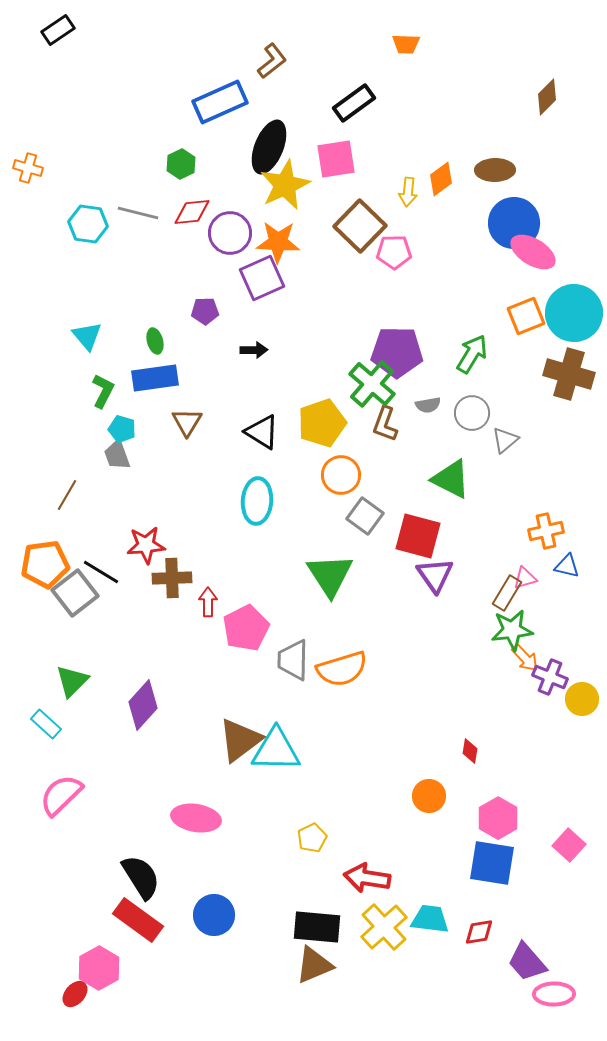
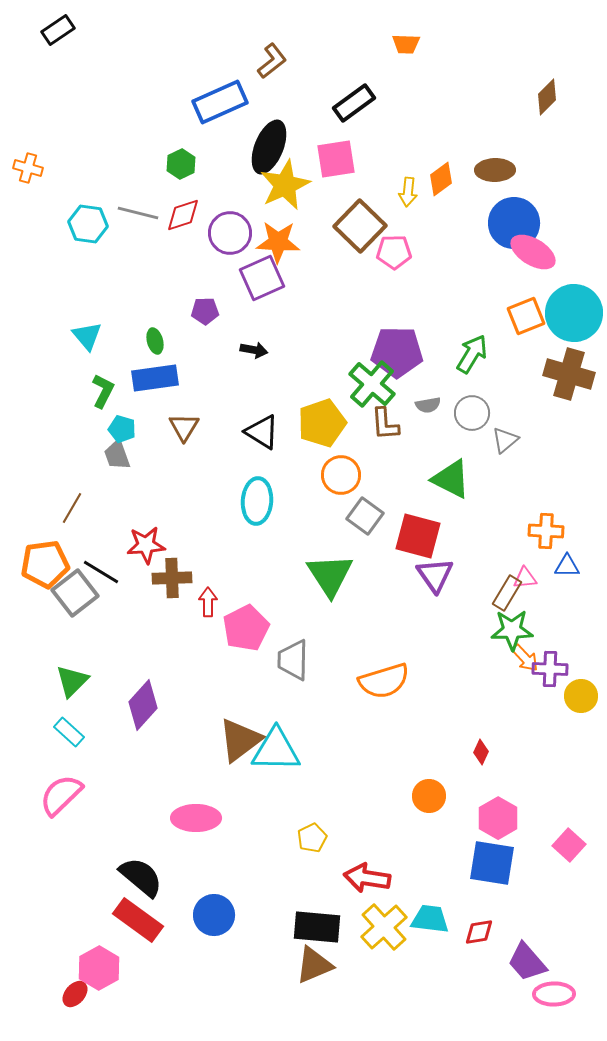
red diamond at (192, 212): moved 9 px left, 3 px down; rotated 12 degrees counterclockwise
black arrow at (254, 350): rotated 12 degrees clockwise
brown triangle at (187, 422): moved 3 px left, 5 px down
brown L-shape at (385, 424): rotated 24 degrees counterclockwise
brown line at (67, 495): moved 5 px right, 13 px down
orange cross at (546, 531): rotated 16 degrees clockwise
blue triangle at (567, 566): rotated 12 degrees counterclockwise
pink triangle at (525, 578): rotated 10 degrees clockwise
green star at (512, 630): rotated 6 degrees clockwise
orange semicircle at (342, 669): moved 42 px right, 12 px down
purple cross at (550, 677): moved 8 px up; rotated 20 degrees counterclockwise
yellow circle at (582, 699): moved 1 px left, 3 px up
cyan rectangle at (46, 724): moved 23 px right, 8 px down
red diamond at (470, 751): moved 11 px right, 1 px down; rotated 15 degrees clockwise
pink ellipse at (196, 818): rotated 9 degrees counterclockwise
black semicircle at (141, 877): rotated 18 degrees counterclockwise
